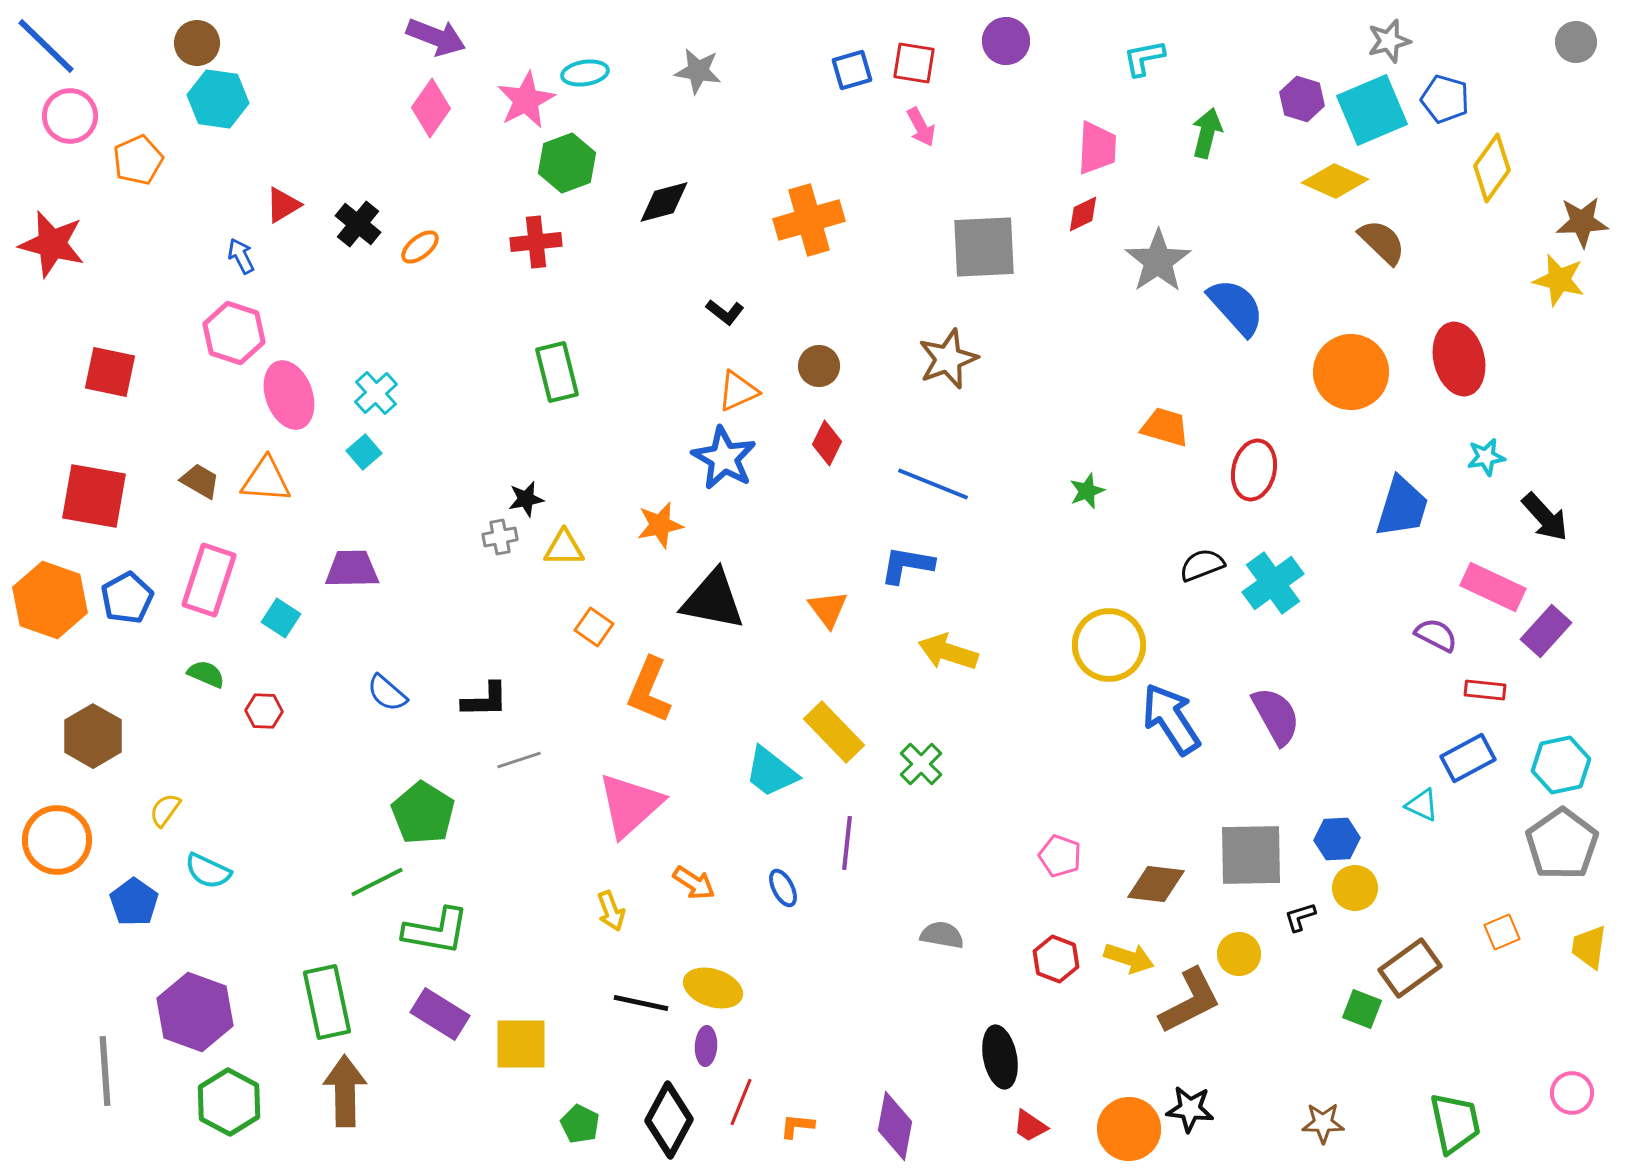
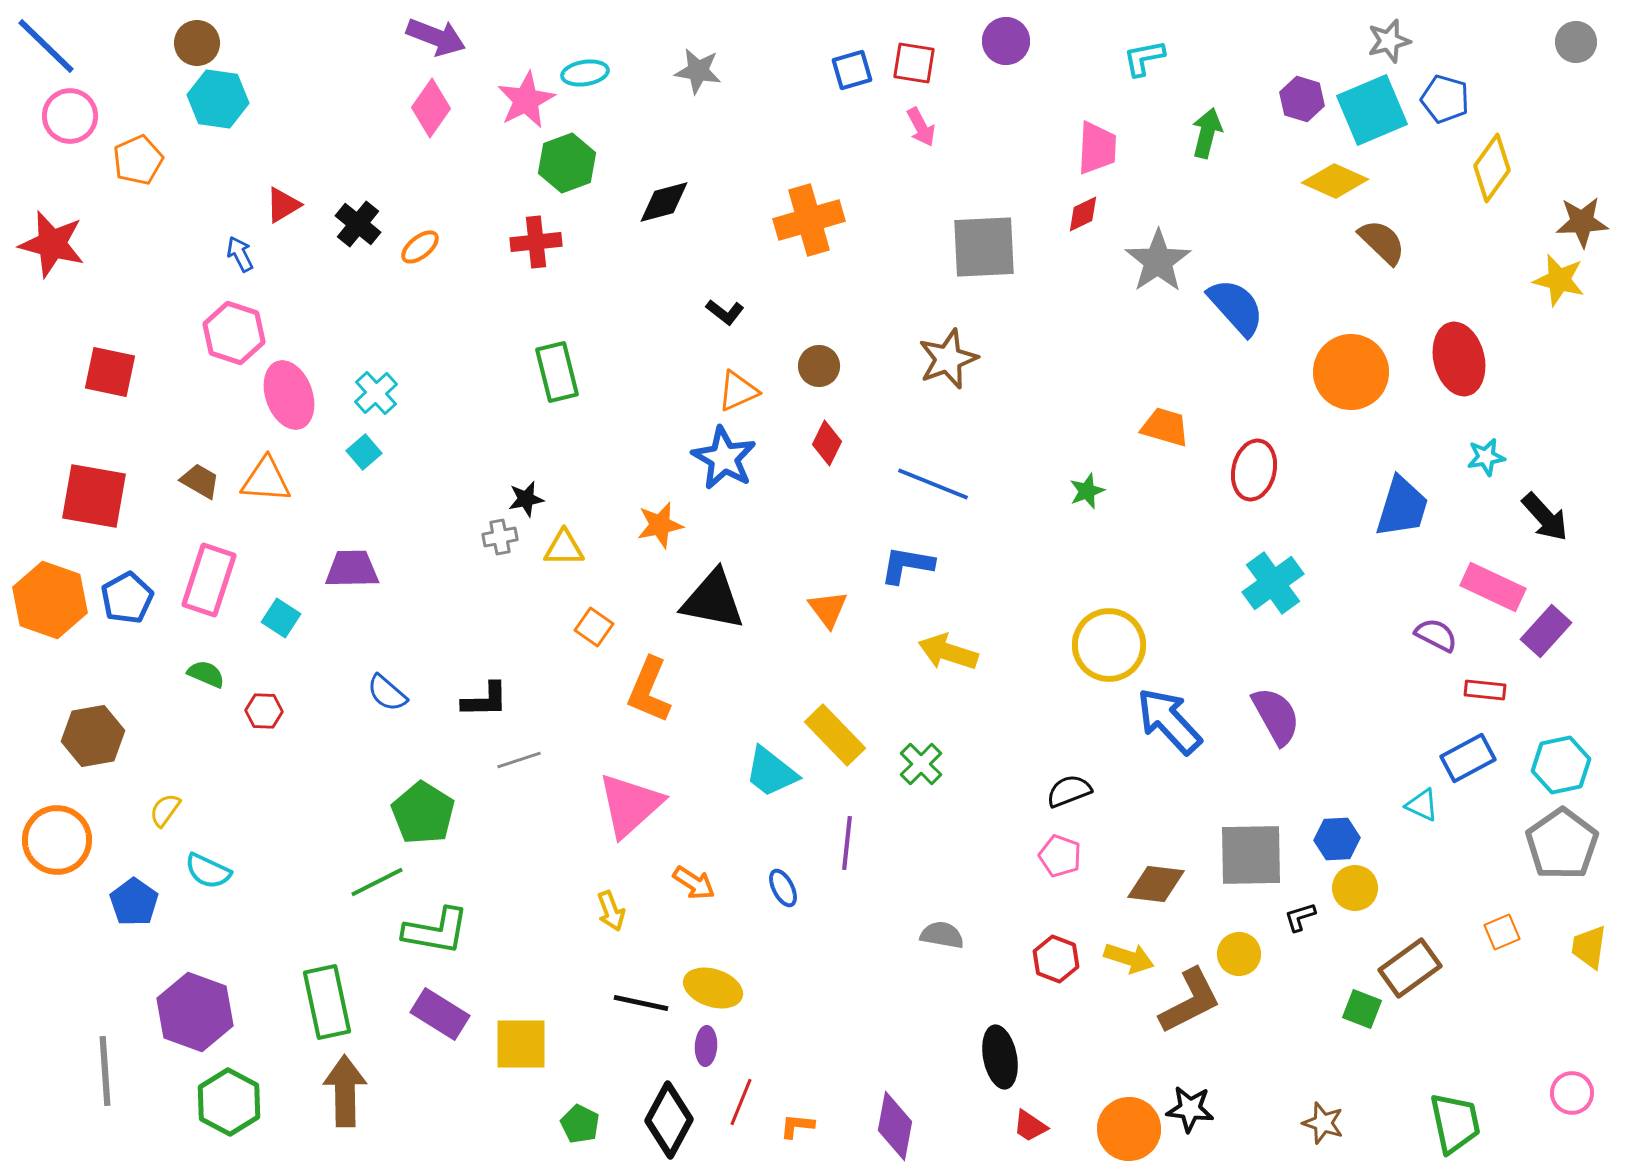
blue arrow at (241, 256): moved 1 px left, 2 px up
black semicircle at (1202, 565): moved 133 px left, 226 px down
blue arrow at (1171, 719): moved 2 px left, 2 px down; rotated 10 degrees counterclockwise
yellow rectangle at (834, 732): moved 1 px right, 3 px down
brown hexagon at (93, 736): rotated 20 degrees clockwise
brown star at (1323, 1123): rotated 18 degrees clockwise
